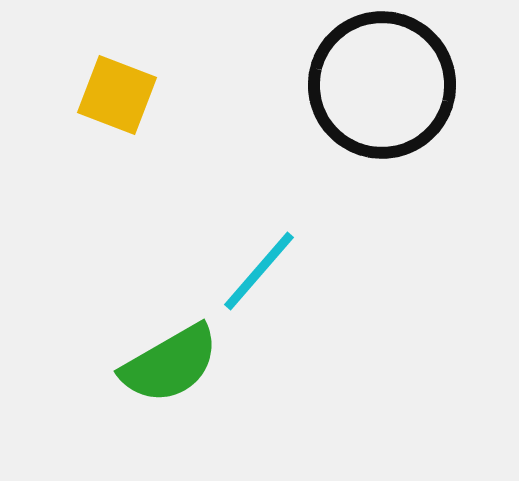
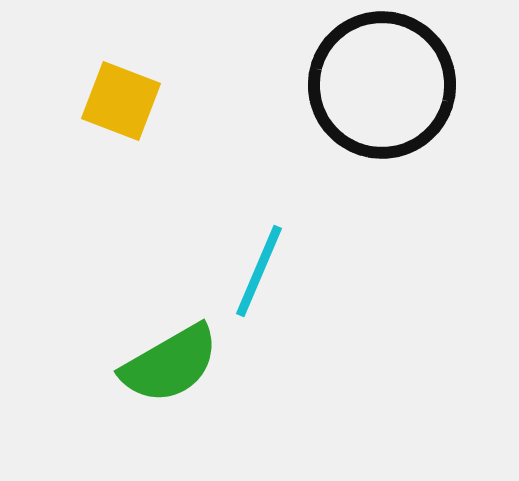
yellow square: moved 4 px right, 6 px down
cyan line: rotated 18 degrees counterclockwise
